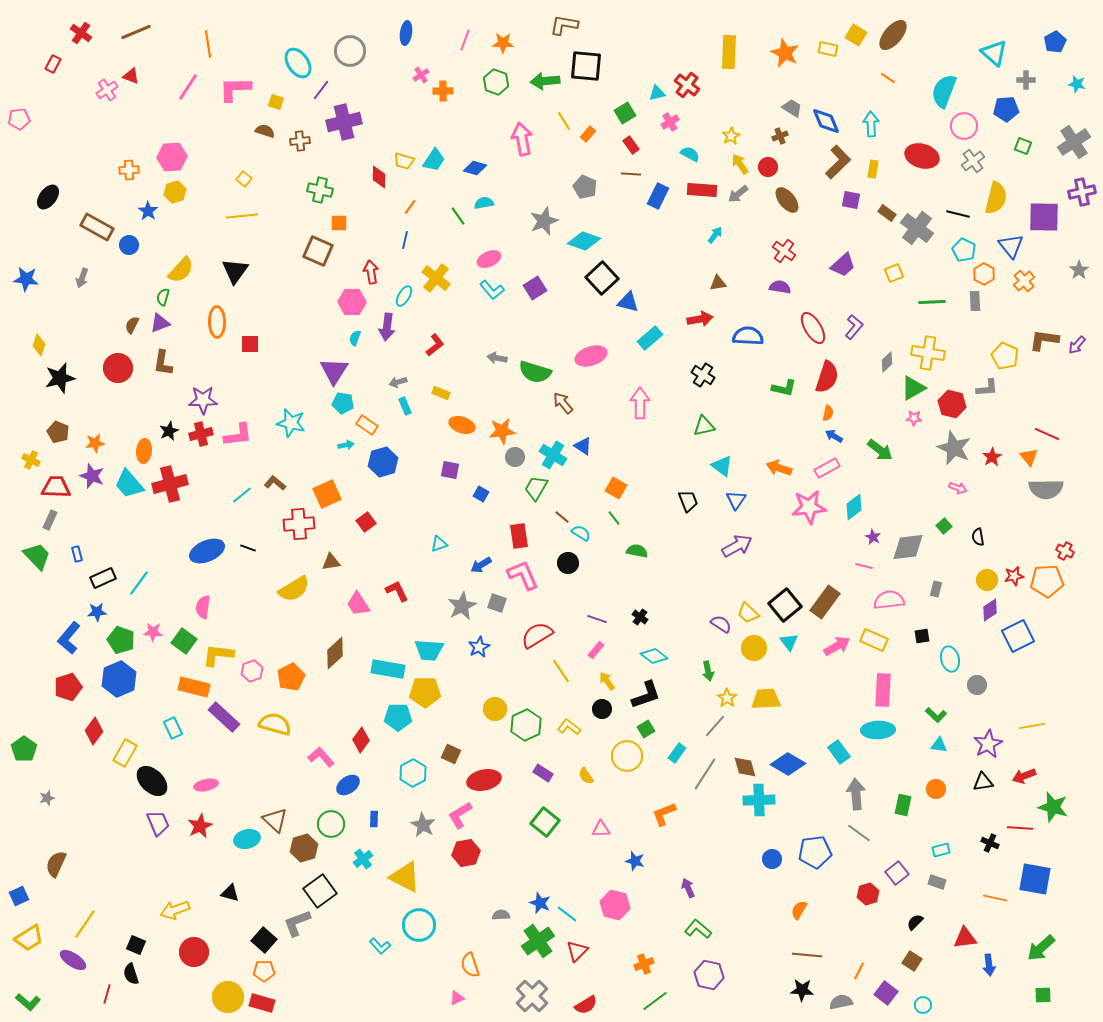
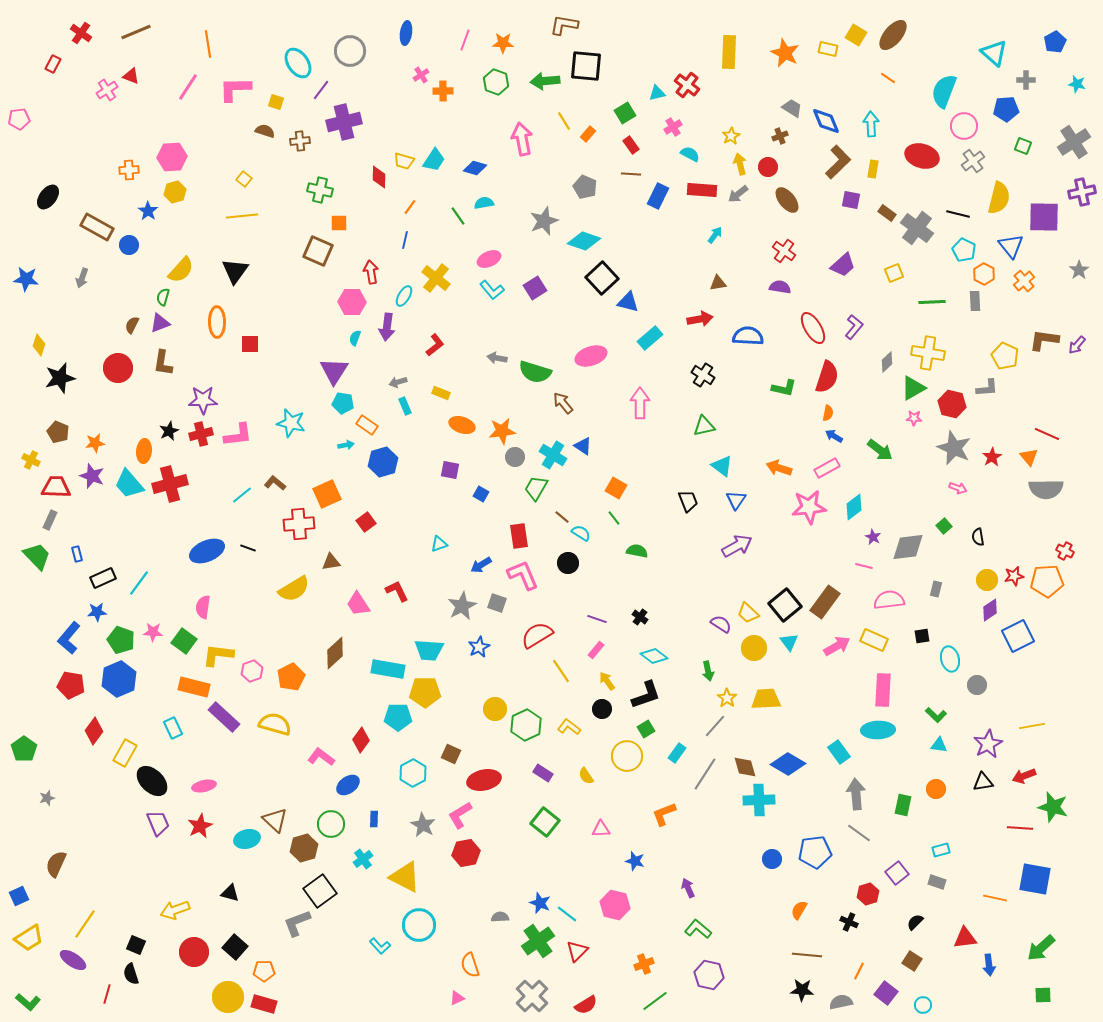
pink cross at (670, 122): moved 3 px right, 5 px down
yellow arrow at (740, 164): rotated 20 degrees clockwise
yellow semicircle at (996, 198): moved 3 px right
red pentagon at (68, 687): moved 3 px right, 2 px up; rotated 28 degrees clockwise
pink L-shape at (321, 757): rotated 12 degrees counterclockwise
pink ellipse at (206, 785): moved 2 px left, 1 px down
black cross at (990, 843): moved 141 px left, 79 px down
gray semicircle at (501, 915): moved 1 px left, 2 px down
black square at (264, 940): moved 29 px left, 7 px down
red rectangle at (262, 1003): moved 2 px right, 1 px down
